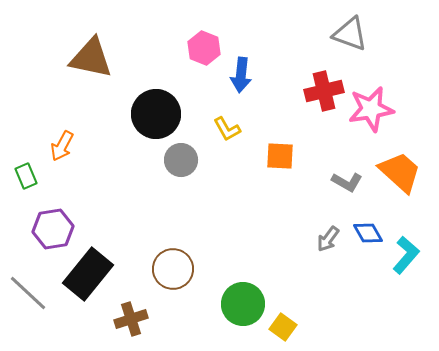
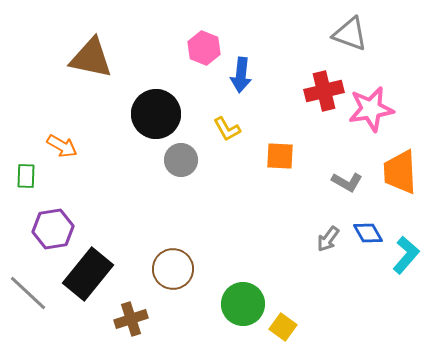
orange arrow: rotated 88 degrees counterclockwise
orange trapezoid: rotated 135 degrees counterclockwise
green rectangle: rotated 25 degrees clockwise
